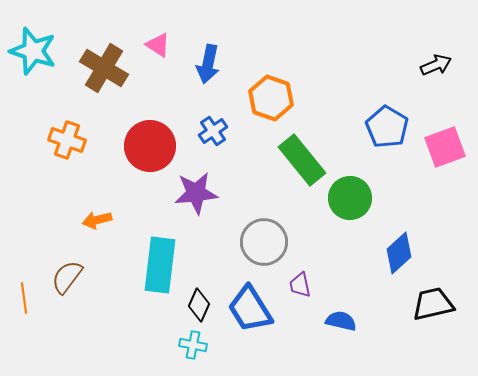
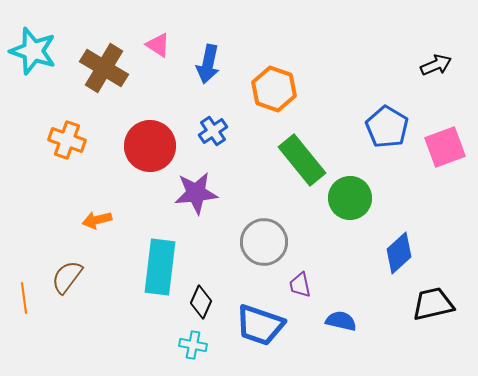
orange hexagon: moved 3 px right, 9 px up
cyan rectangle: moved 2 px down
black diamond: moved 2 px right, 3 px up
blue trapezoid: moved 10 px right, 16 px down; rotated 39 degrees counterclockwise
